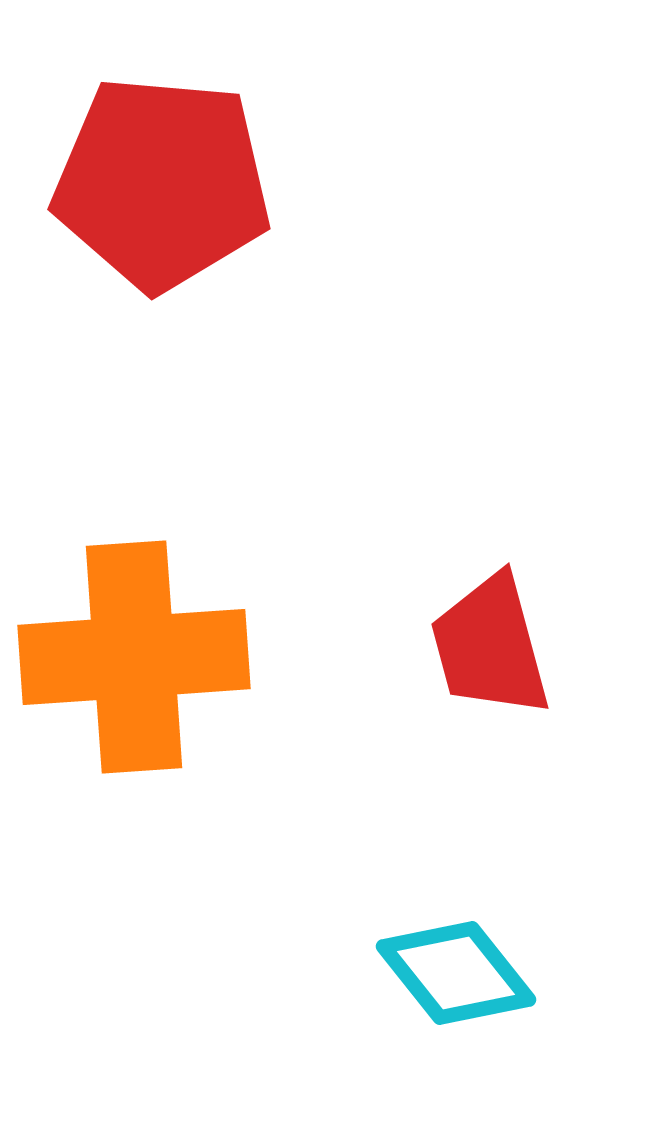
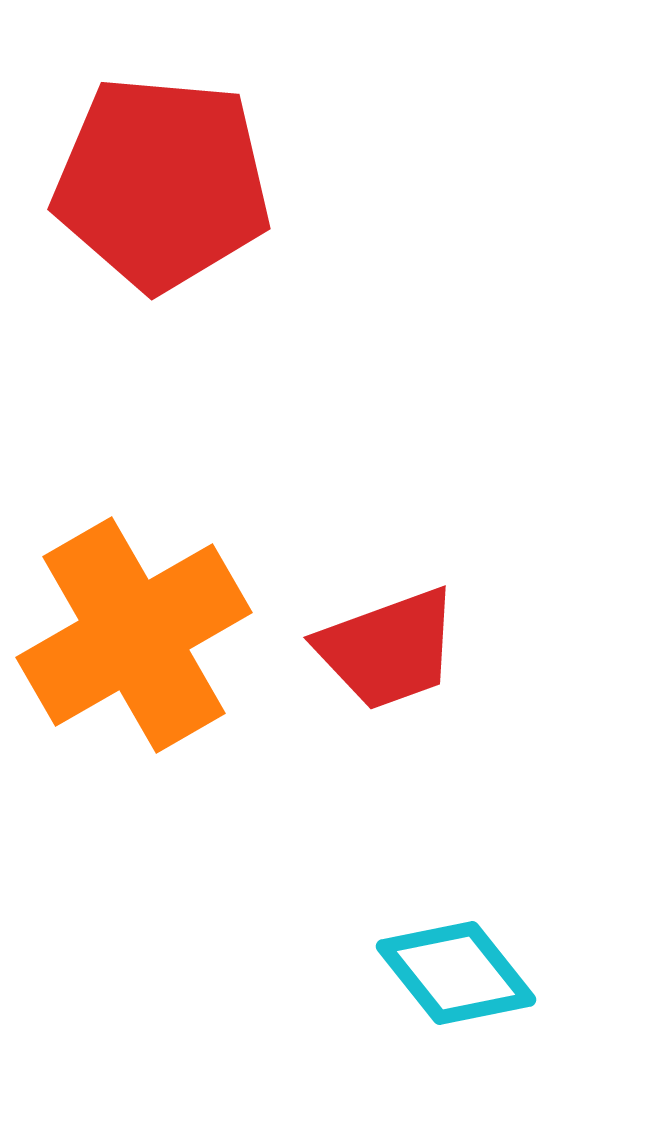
red trapezoid: moved 102 px left, 3 px down; rotated 95 degrees counterclockwise
orange cross: moved 22 px up; rotated 26 degrees counterclockwise
